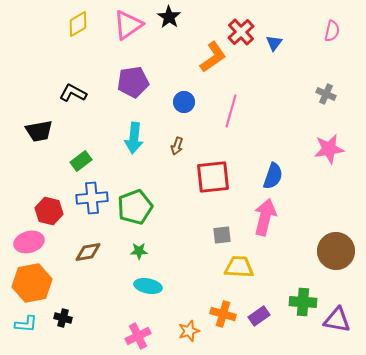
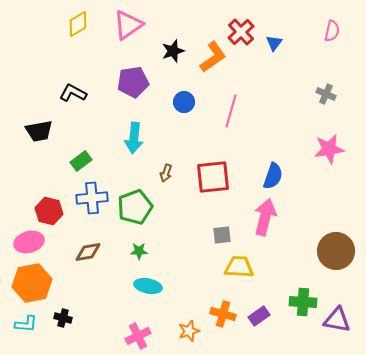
black star: moved 4 px right, 34 px down; rotated 20 degrees clockwise
brown arrow: moved 11 px left, 27 px down
